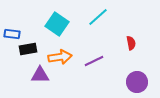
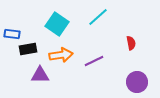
orange arrow: moved 1 px right, 2 px up
